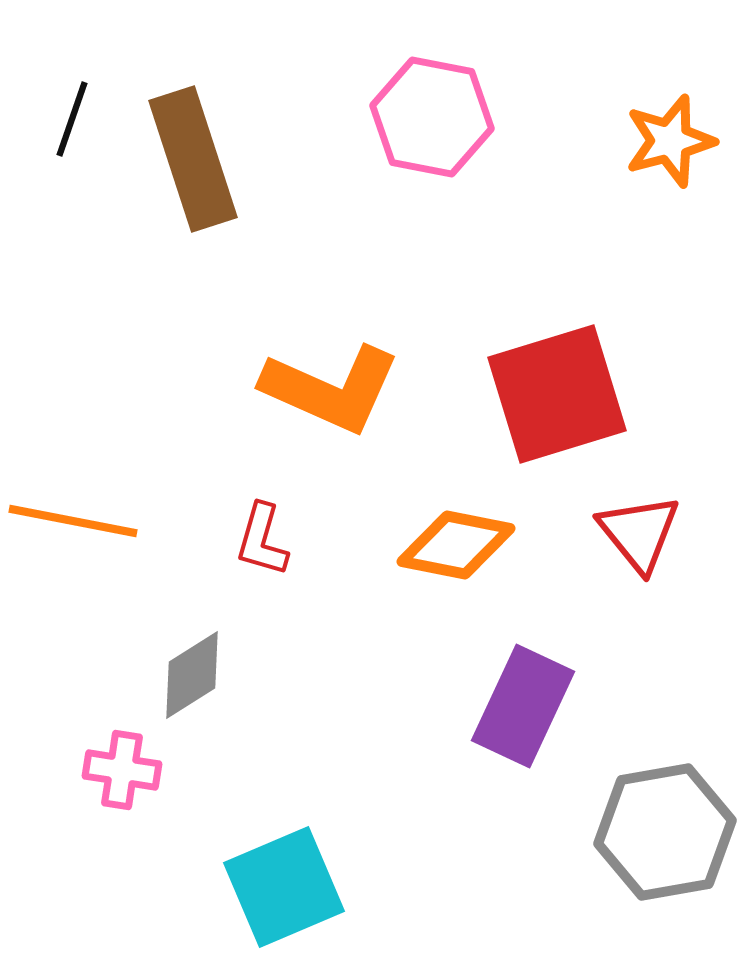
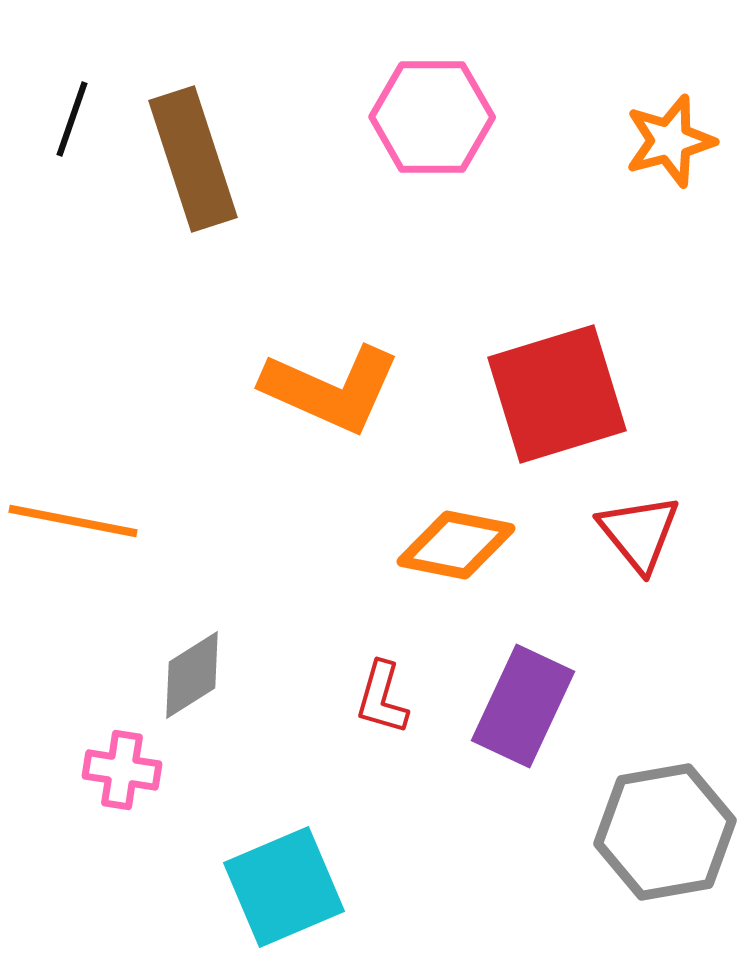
pink hexagon: rotated 11 degrees counterclockwise
red L-shape: moved 120 px right, 158 px down
